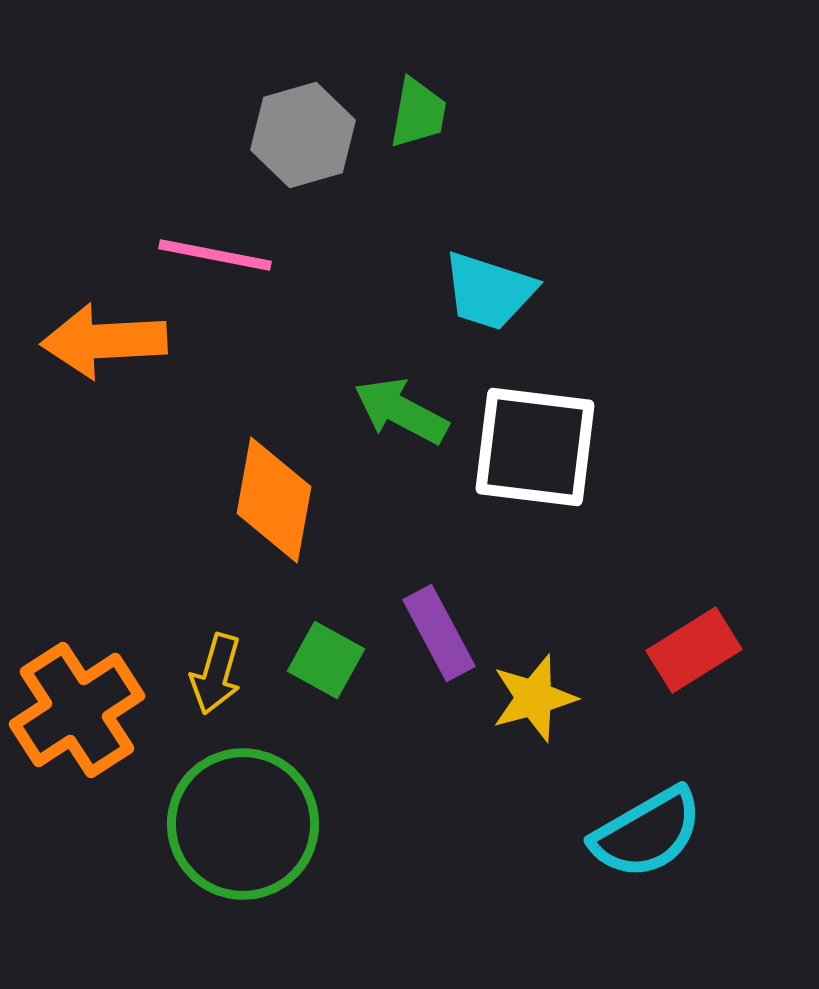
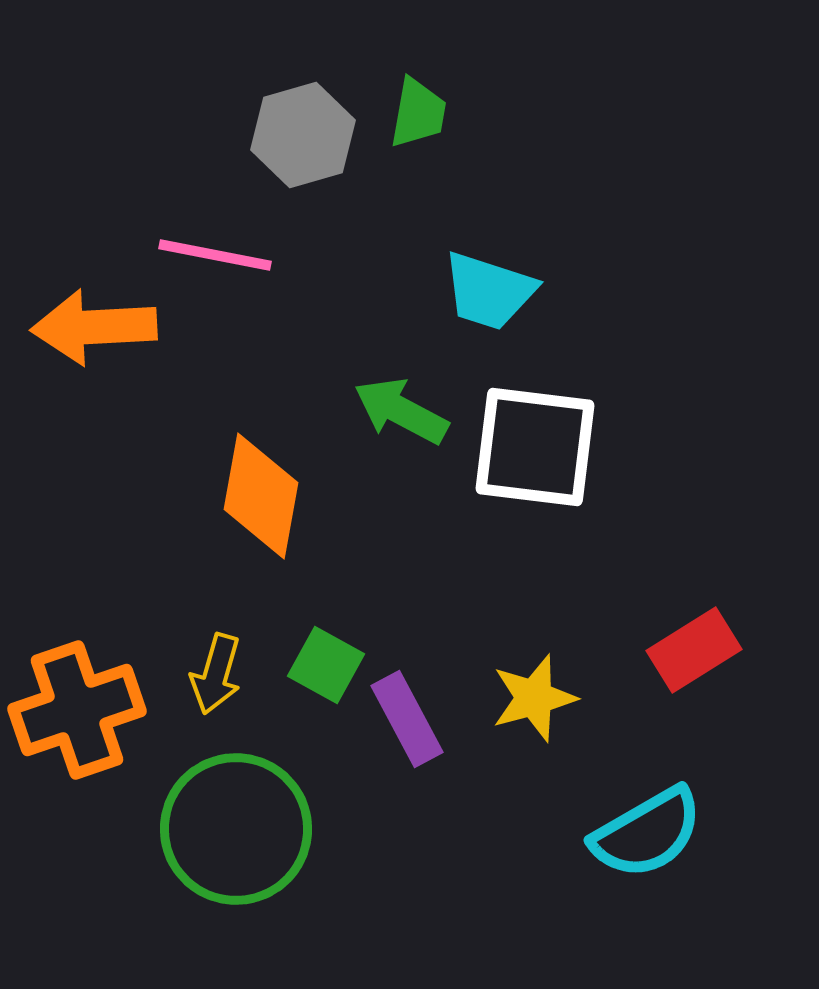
orange arrow: moved 10 px left, 14 px up
orange diamond: moved 13 px left, 4 px up
purple rectangle: moved 32 px left, 86 px down
green square: moved 5 px down
orange cross: rotated 14 degrees clockwise
green circle: moved 7 px left, 5 px down
